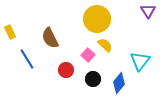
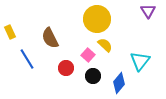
red circle: moved 2 px up
black circle: moved 3 px up
